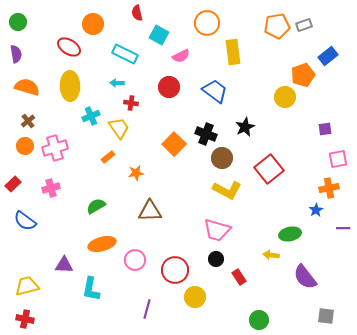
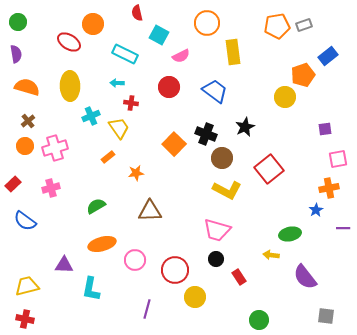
red ellipse at (69, 47): moved 5 px up
